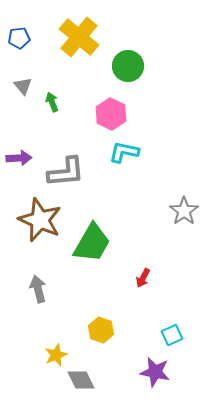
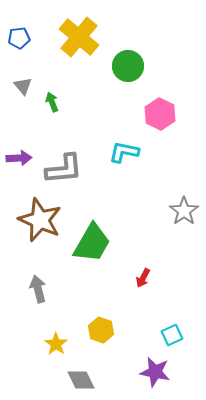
pink hexagon: moved 49 px right
gray L-shape: moved 2 px left, 3 px up
yellow star: moved 11 px up; rotated 15 degrees counterclockwise
